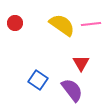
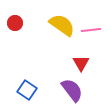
pink line: moved 6 px down
blue square: moved 11 px left, 10 px down
